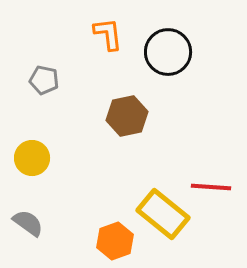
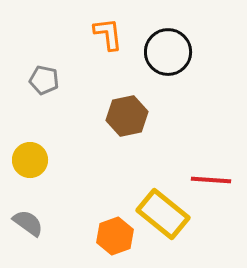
yellow circle: moved 2 px left, 2 px down
red line: moved 7 px up
orange hexagon: moved 5 px up
